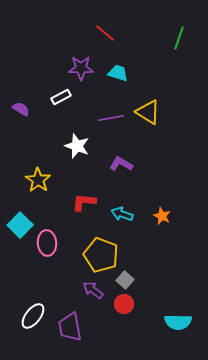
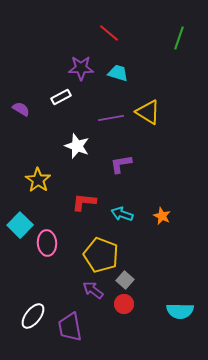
red line: moved 4 px right
purple L-shape: rotated 40 degrees counterclockwise
cyan semicircle: moved 2 px right, 11 px up
